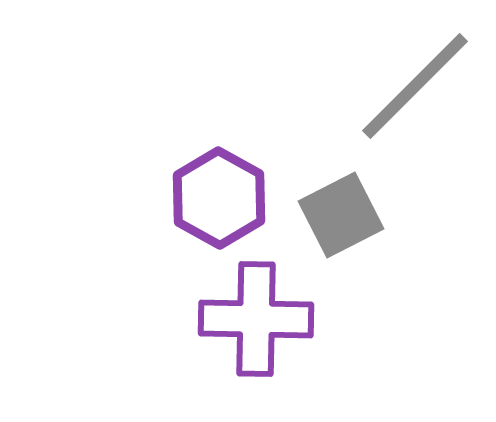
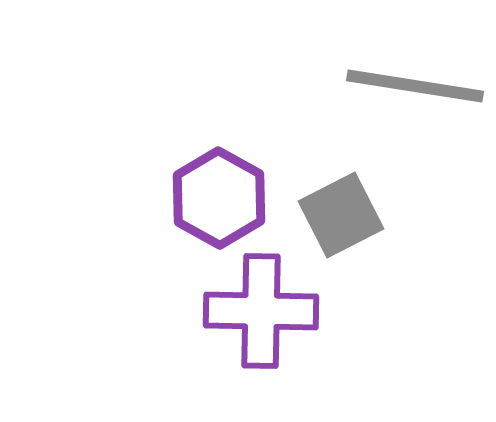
gray line: rotated 54 degrees clockwise
purple cross: moved 5 px right, 8 px up
